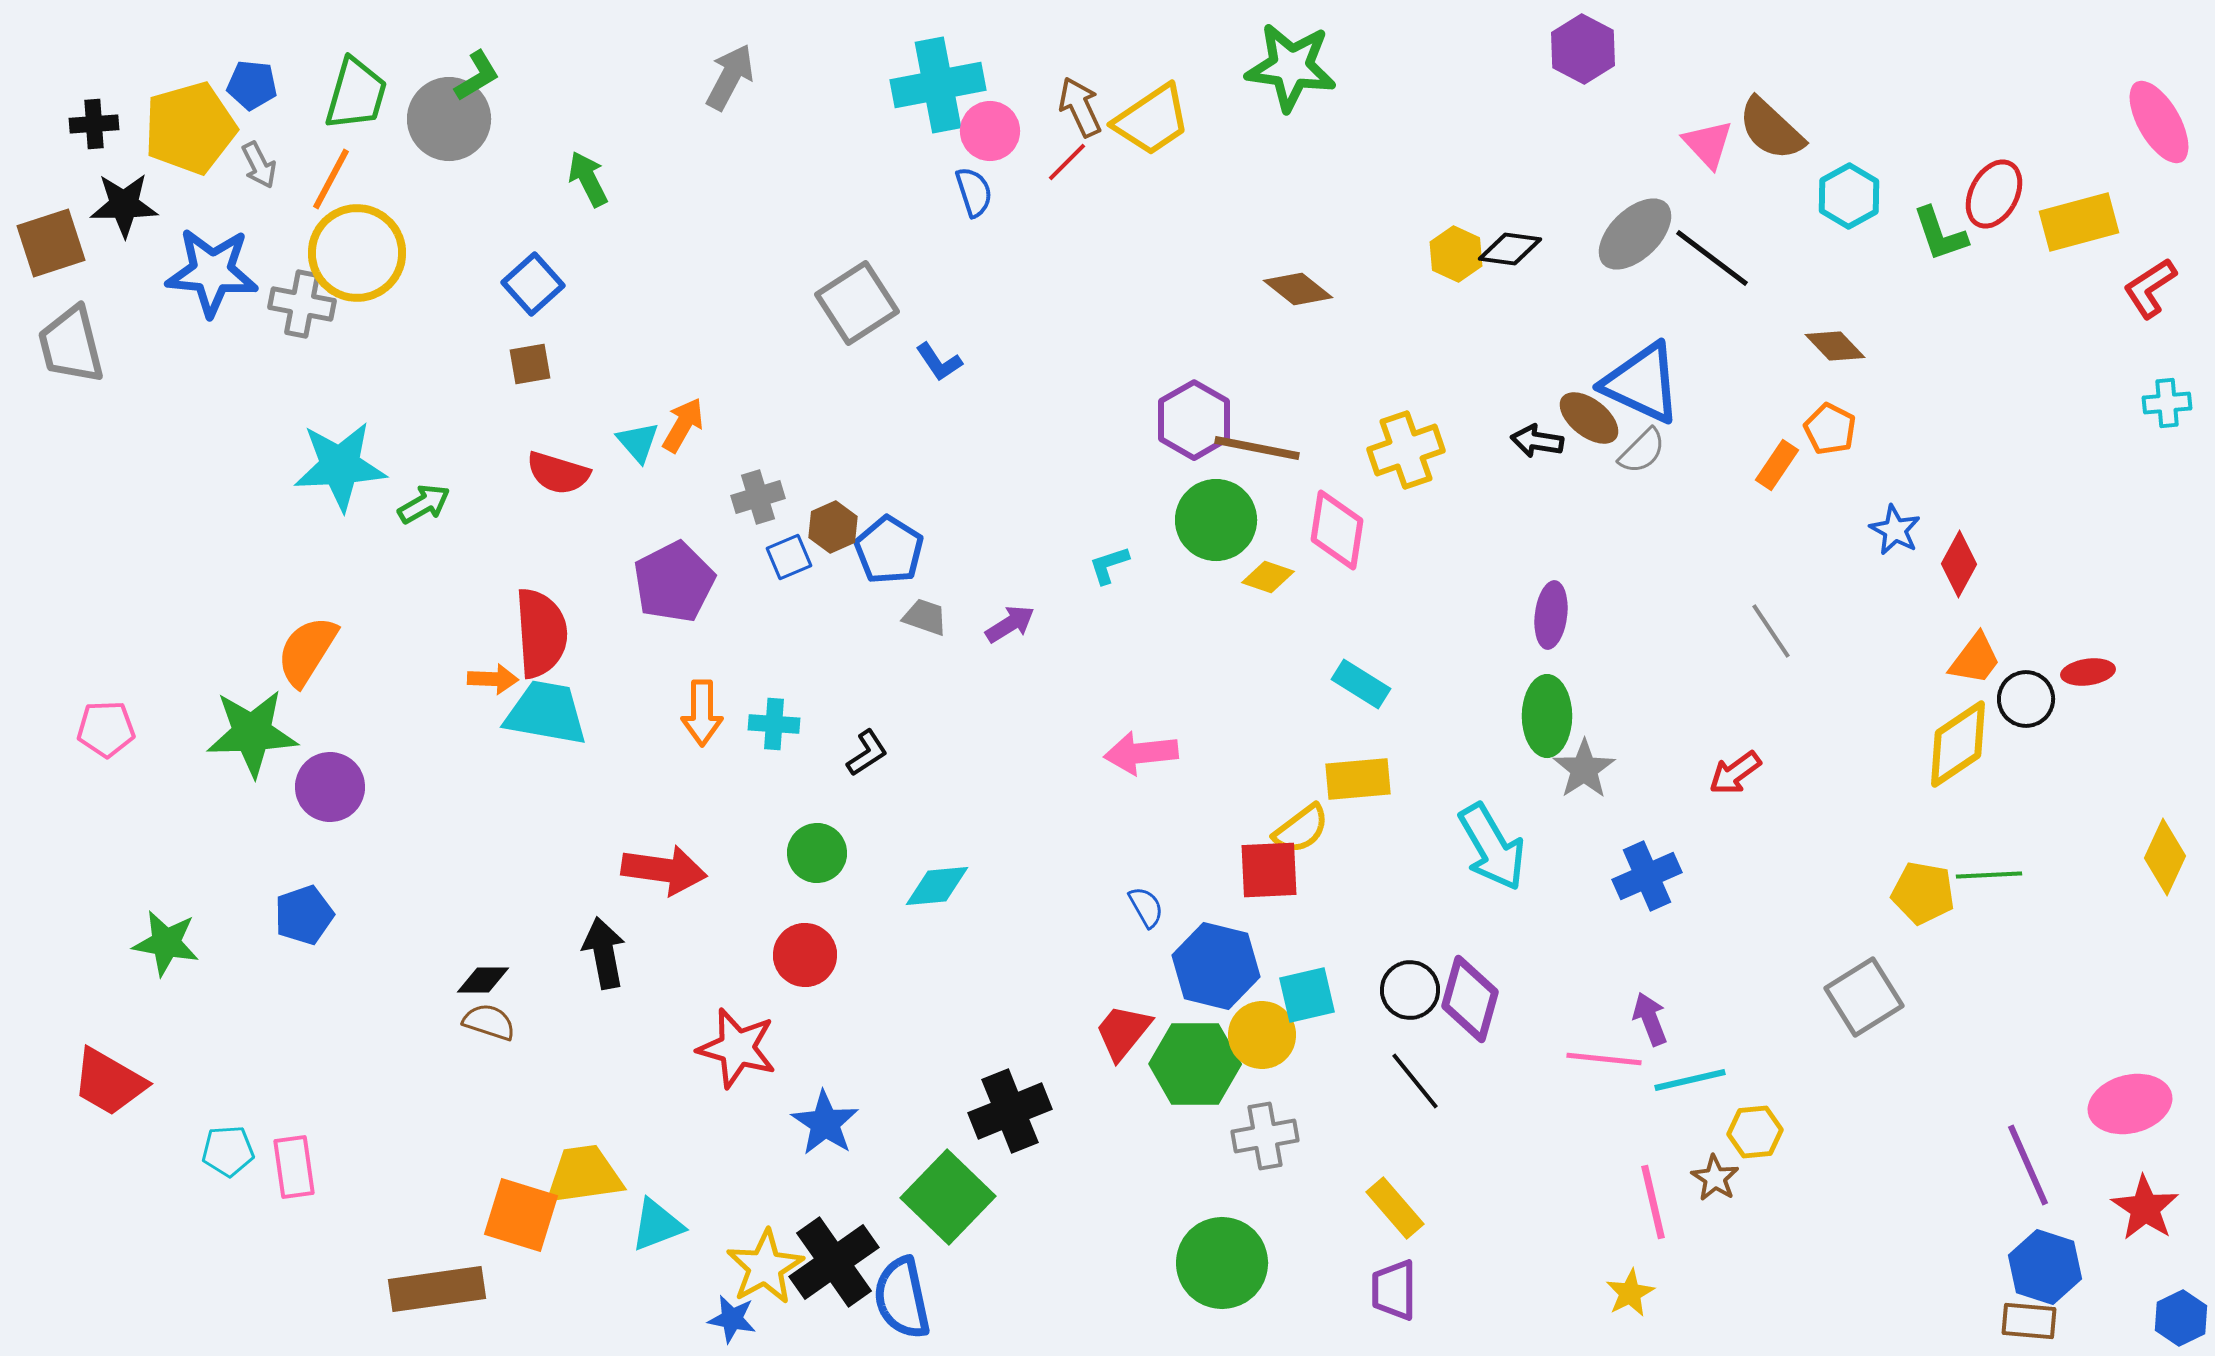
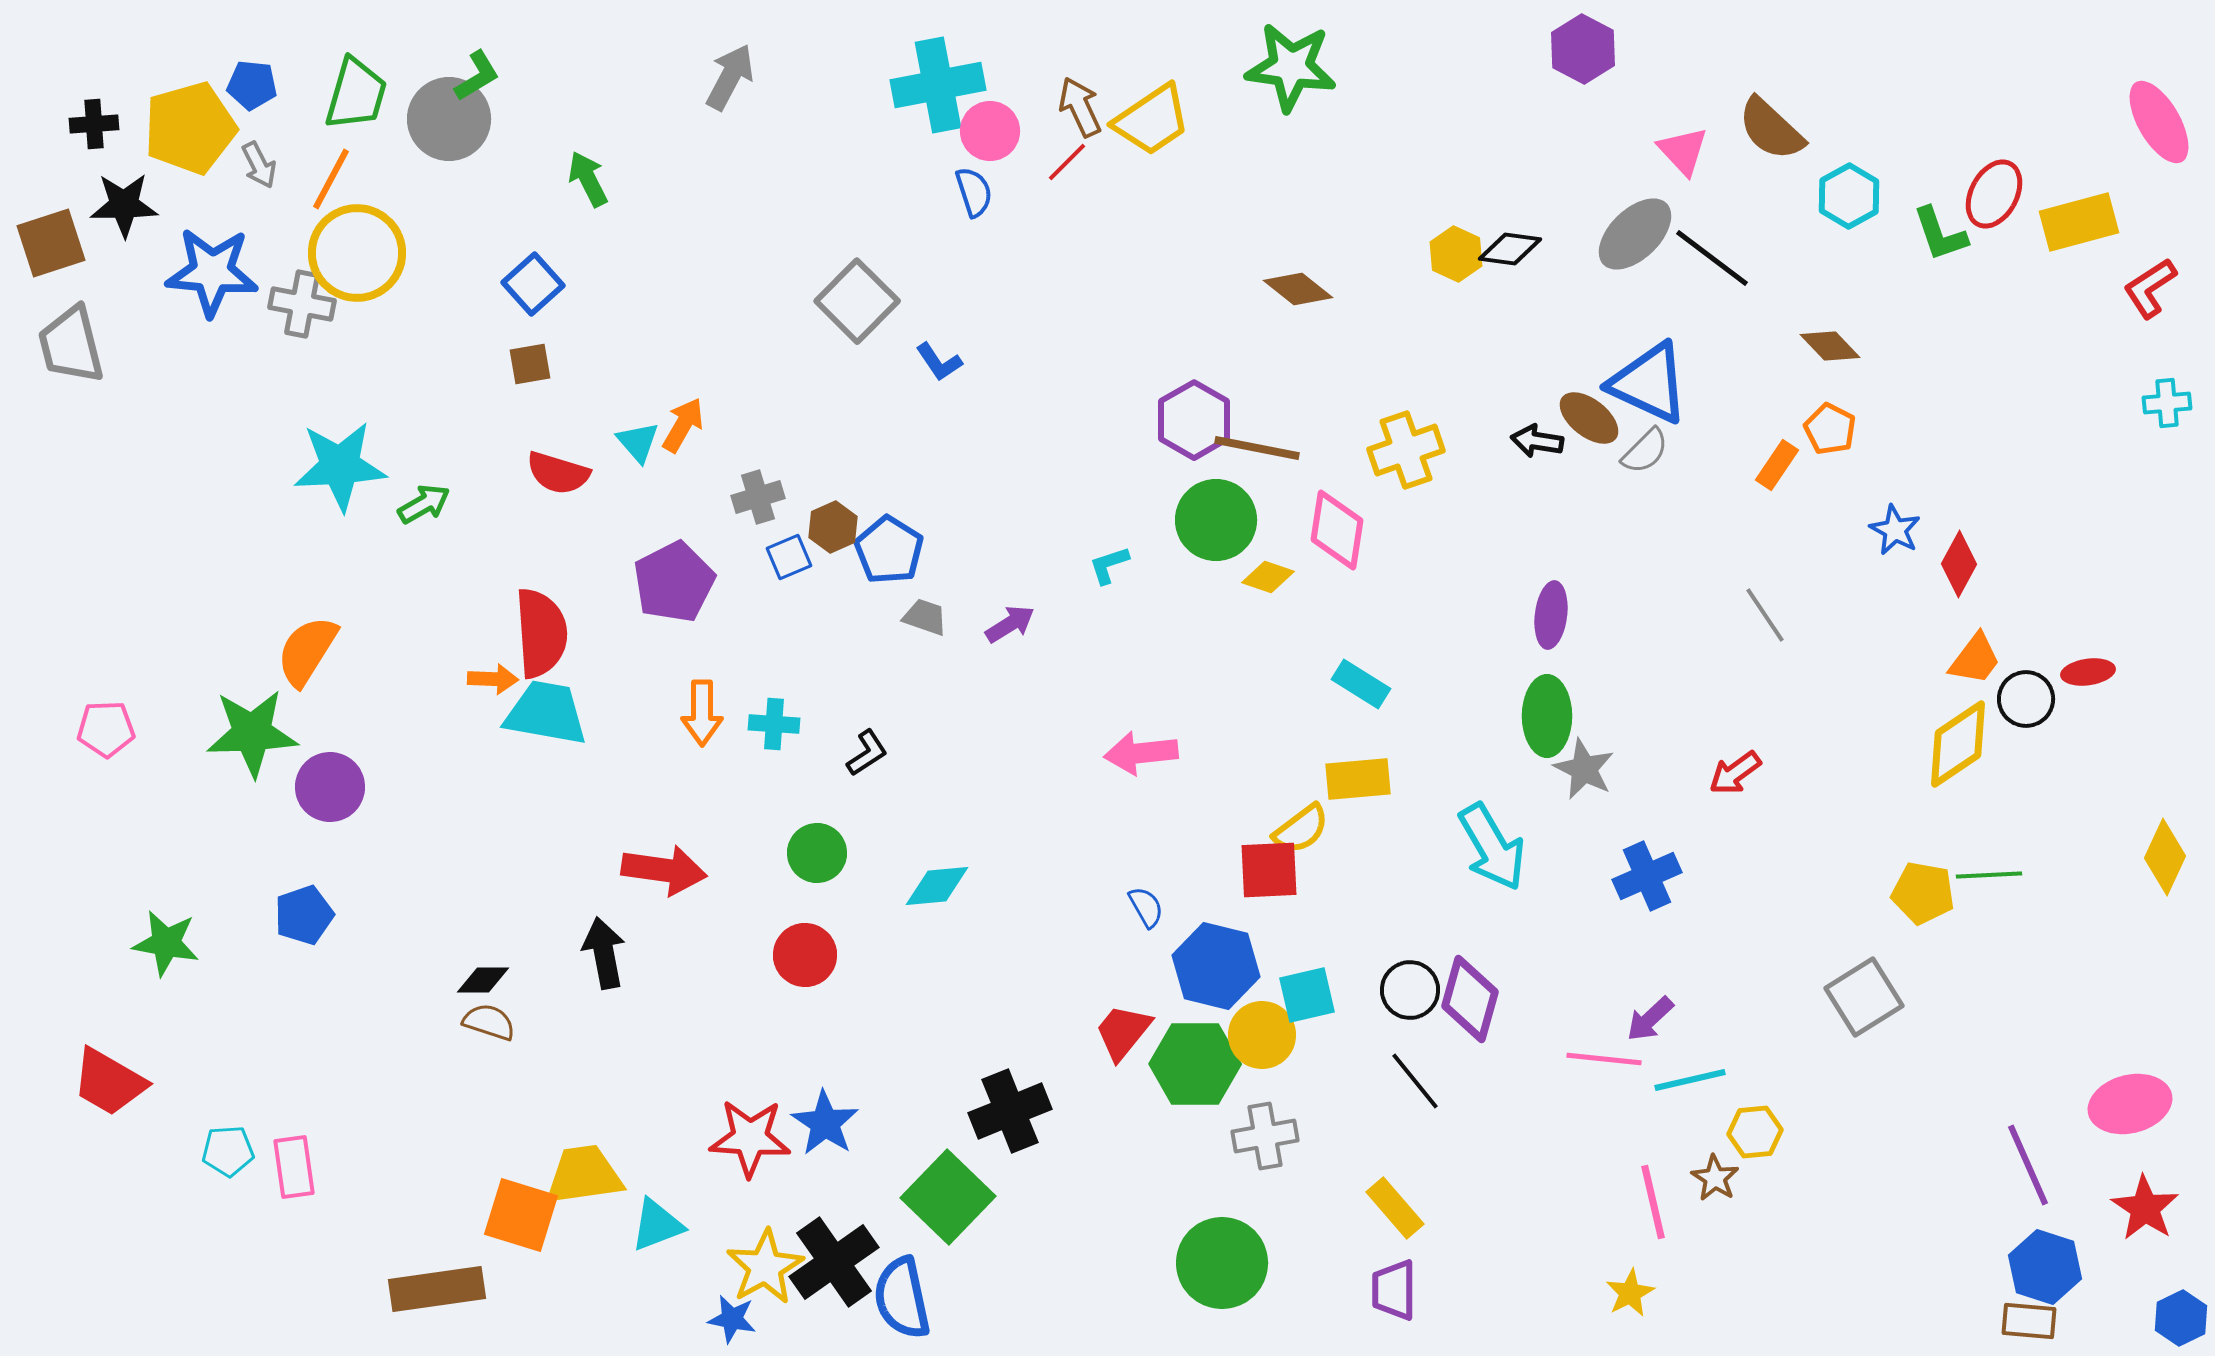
pink triangle at (1708, 144): moved 25 px left, 7 px down
gray square at (857, 303): moved 2 px up; rotated 12 degrees counterclockwise
brown diamond at (1835, 346): moved 5 px left
blue triangle at (1642, 383): moved 7 px right
gray semicircle at (1642, 451): moved 3 px right
gray line at (1771, 631): moved 6 px left, 16 px up
gray star at (1584, 769): rotated 12 degrees counterclockwise
purple arrow at (1650, 1019): rotated 112 degrees counterclockwise
red star at (737, 1048): moved 13 px right, 90 px down; rotated 12 degrees counterclockwise
